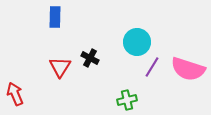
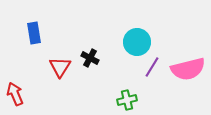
blue rectangle: moved 21 px left, 16 px down; rotated 10 degrees counterclockwise
pink semicircle: rotated 32 degrees counterclockwise
